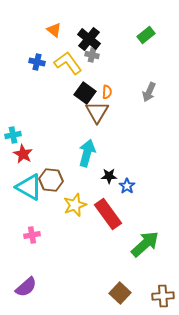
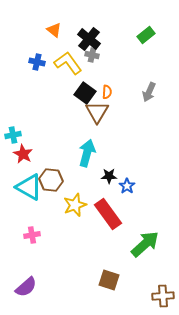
brown square: moved 11 px left, 13 px up; rotated 25 degrees counterclockwise
